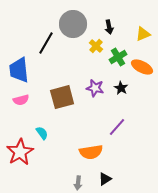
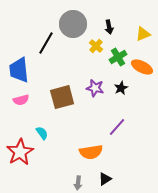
black star: rotated 16 degrees clockwise
